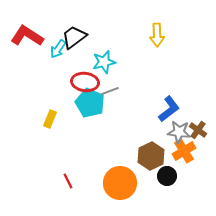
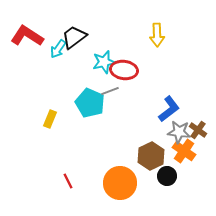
red ellipse: moved 39 px right, 12 px up
orange cross: rotated 25 degrees counterclockwise
